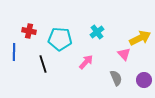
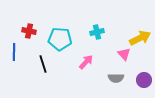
cyan cross: rotated 24 degrees clockwise
gray semicircle: rotated 112 degrees clockwise
